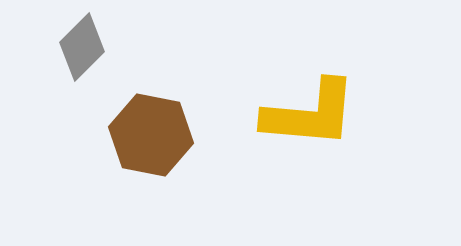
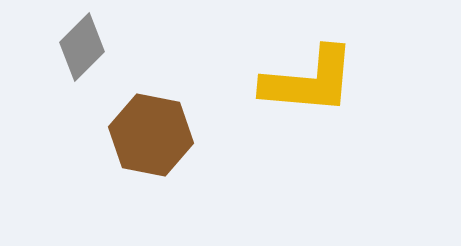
yellow L-shape: moved 1 px left, 33 px up
